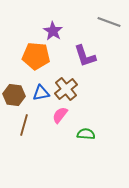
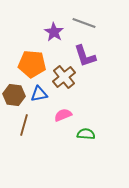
gray line: moved 25 px left, 1 px down
purple star: moved 1 px right, 1 px down
orange pentagon: moved 4 px left, 8 px down
brown cross: moved 2 px left, 12 px up
blue triangle: moved 2 px left, 1 px down
pink semicircle: moved 3 px right; rotated 30 degrees clockwise
